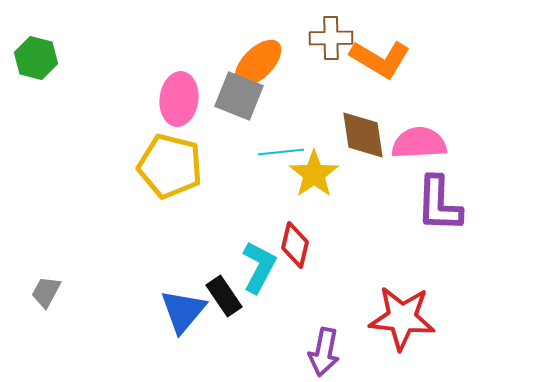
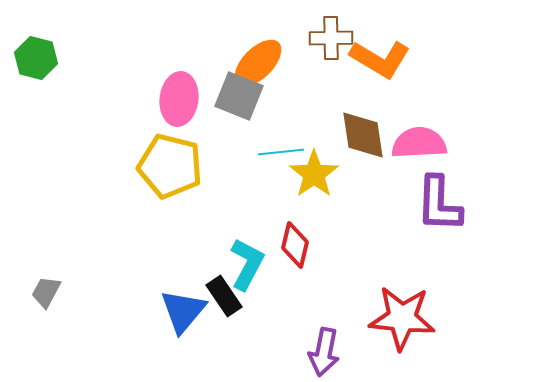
cyan L-shape: moved 12 px left, 3 px up
